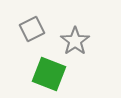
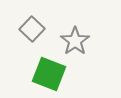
gray square: rotated 20 degrees counterclockwise
